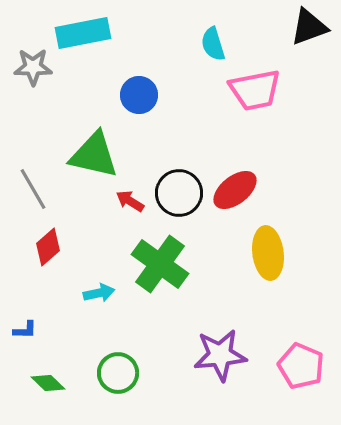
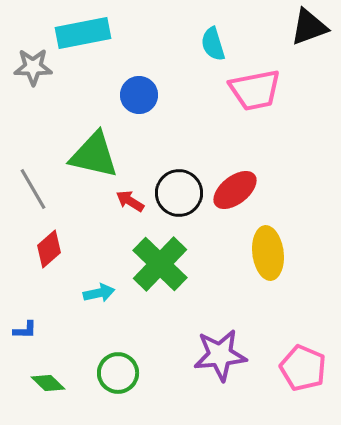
red diamond: moved 1 px right, 2 px down
green cross: rotated 8 degrees clockwise
pink pentagon: moved 2 px right, 2 px down
